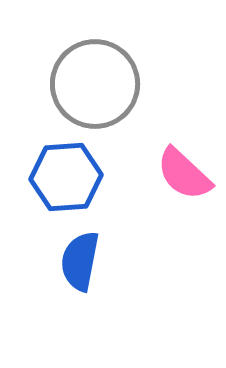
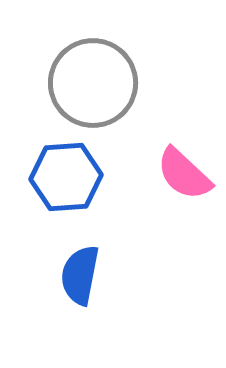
gray circle: moved 2 px left, 1 px up
blue semicircle: moved 14 px down
